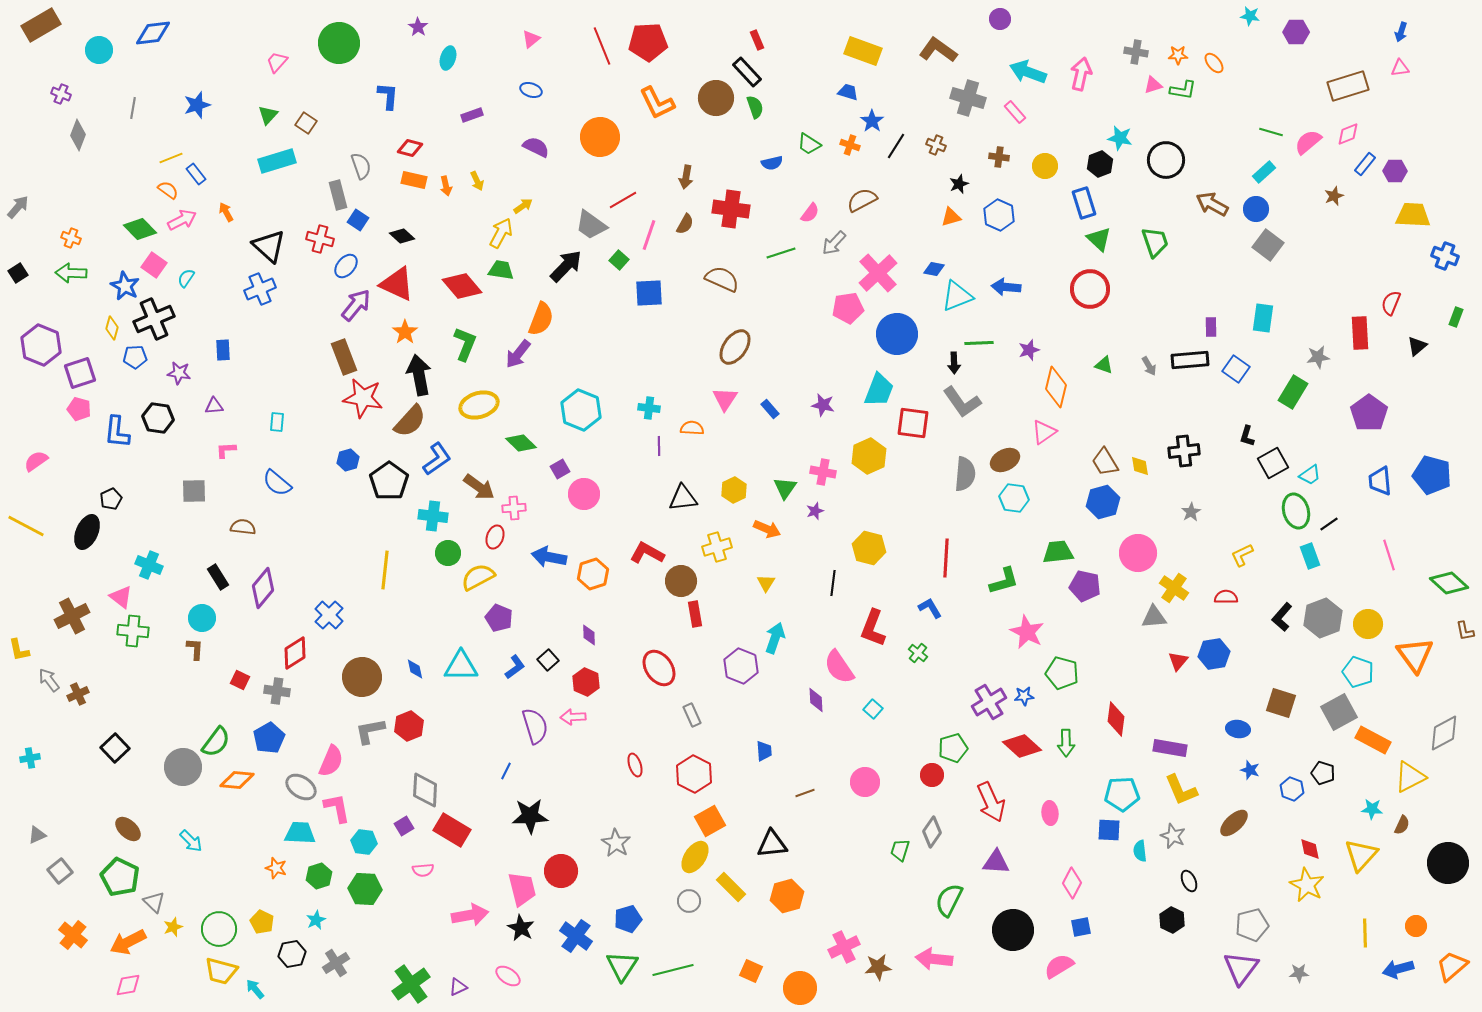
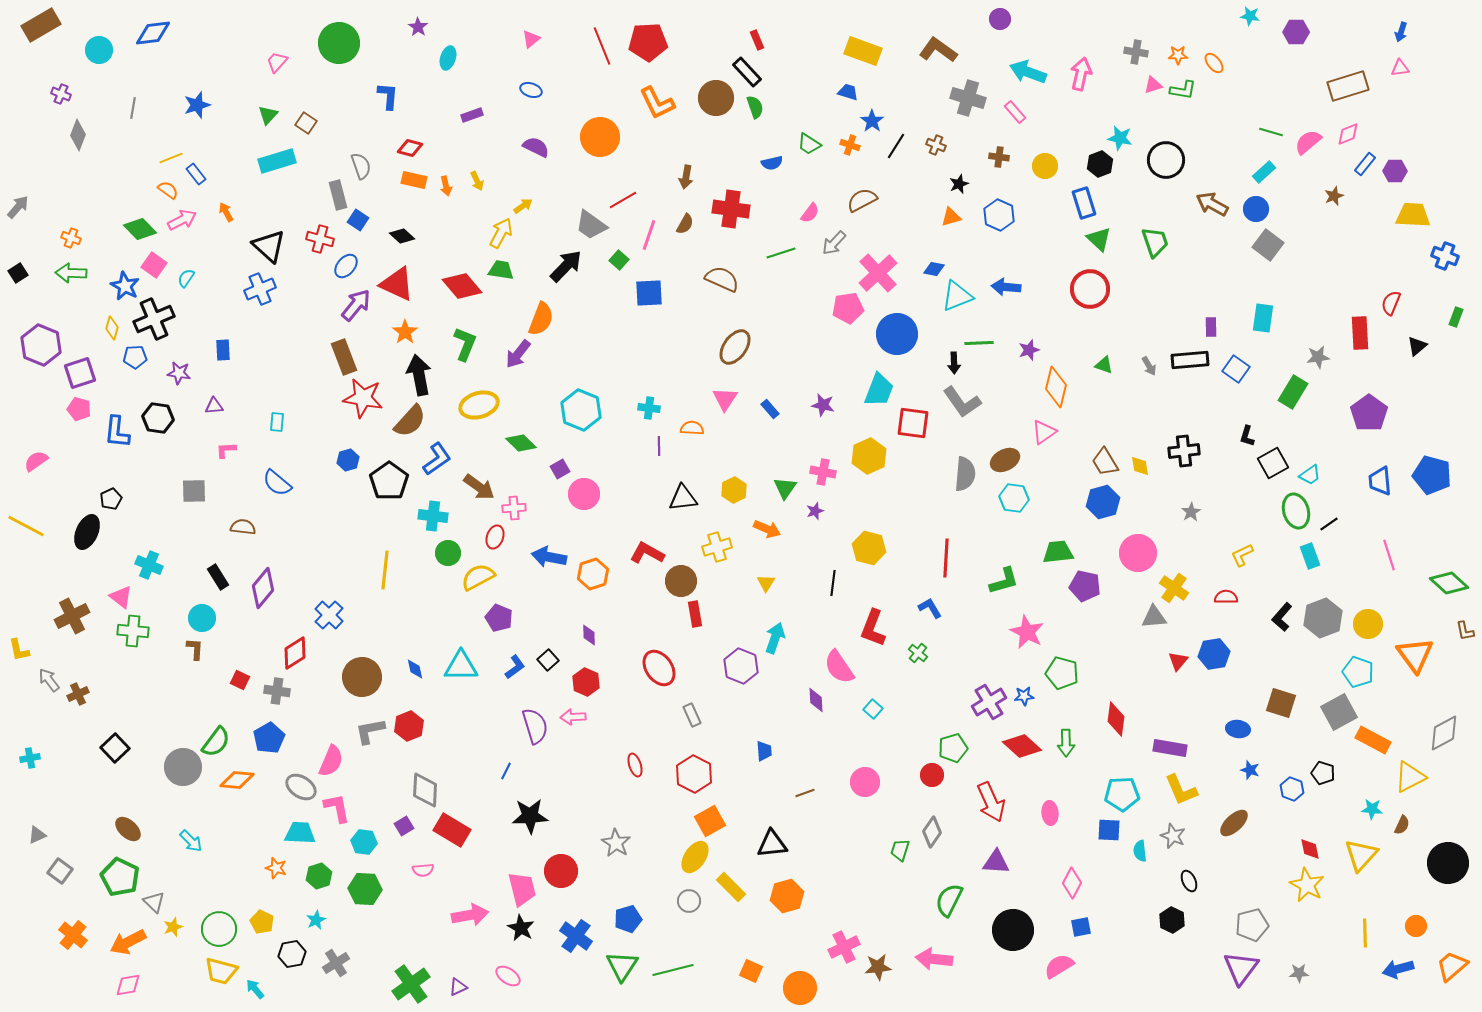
gray square at (60, 871): rotated 15 degrees counterclockwise
